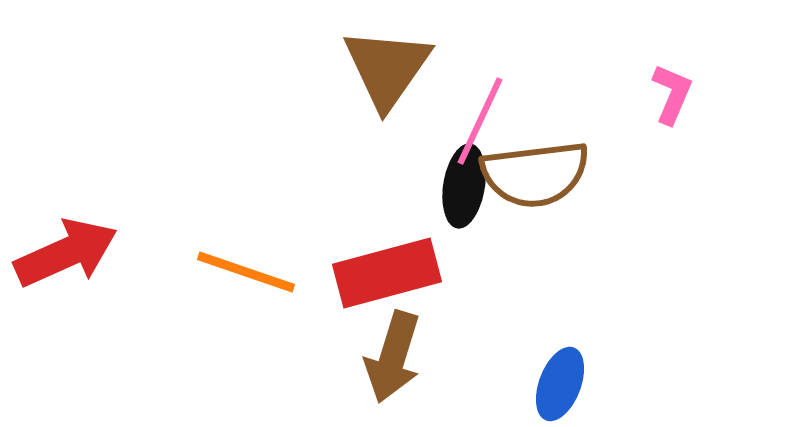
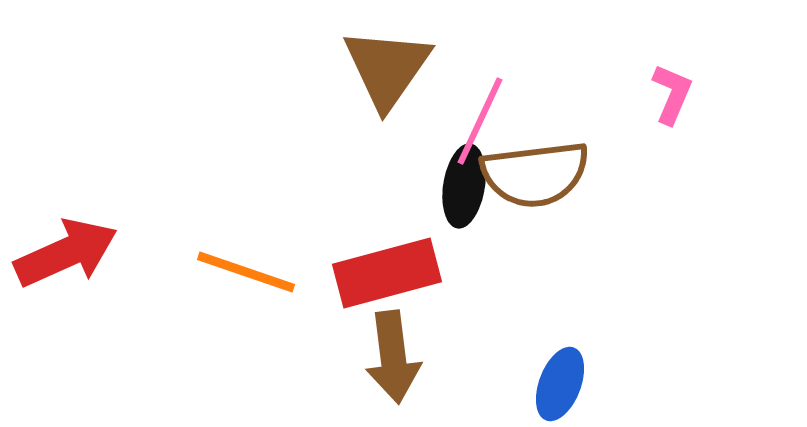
brown arrow: rotated 24 degrees counterclockwise
